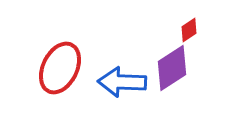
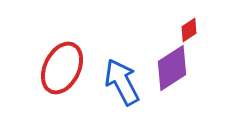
red ellipse: moved 2 px right
blue arrow: rotated 60 degrees clockwise
